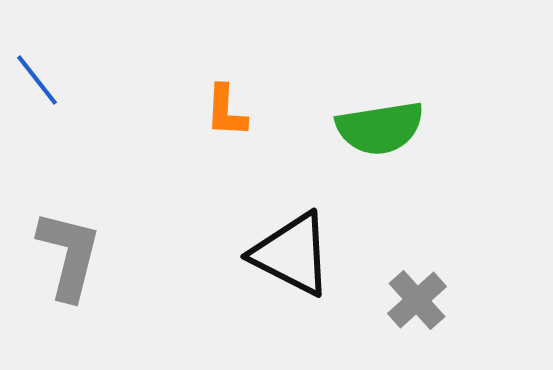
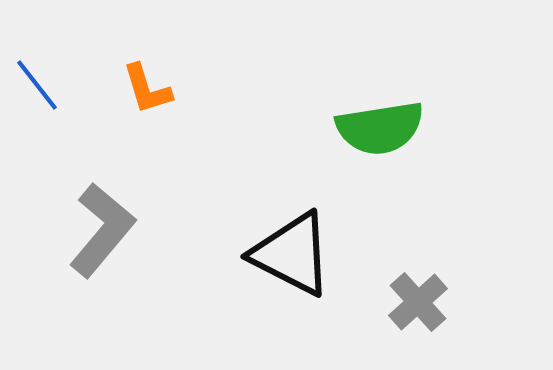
blue line: moved 5 px down
orange L-shape: moved 79 px left, 22 px up; rotated 20 degrees counterclockwise
gray L-shape: moved 33 px right, 25 px up; rotated 26 degrees clockwise
gray cross: moved 1 px right, 2 px down
